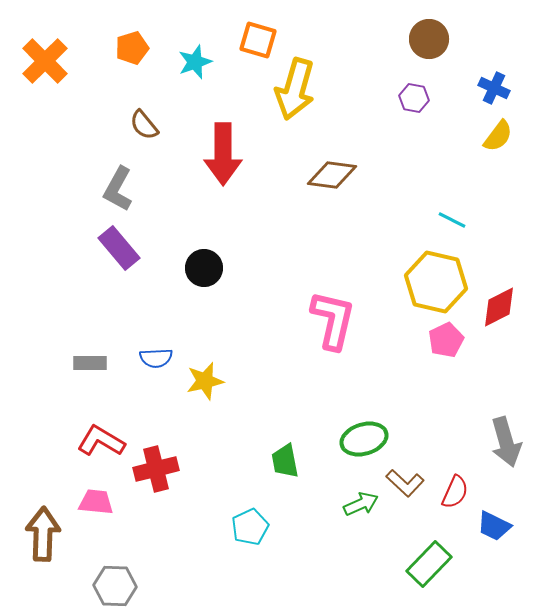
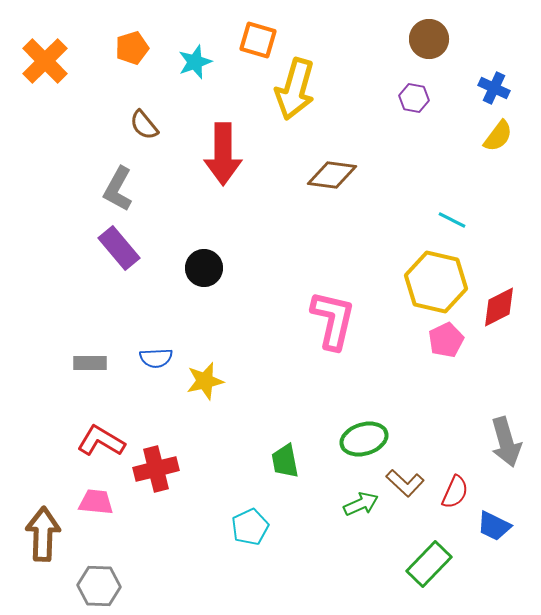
gray hexagon: moved 16 px left
